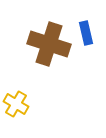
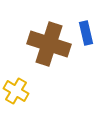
yellow cross: moved 13 px up
